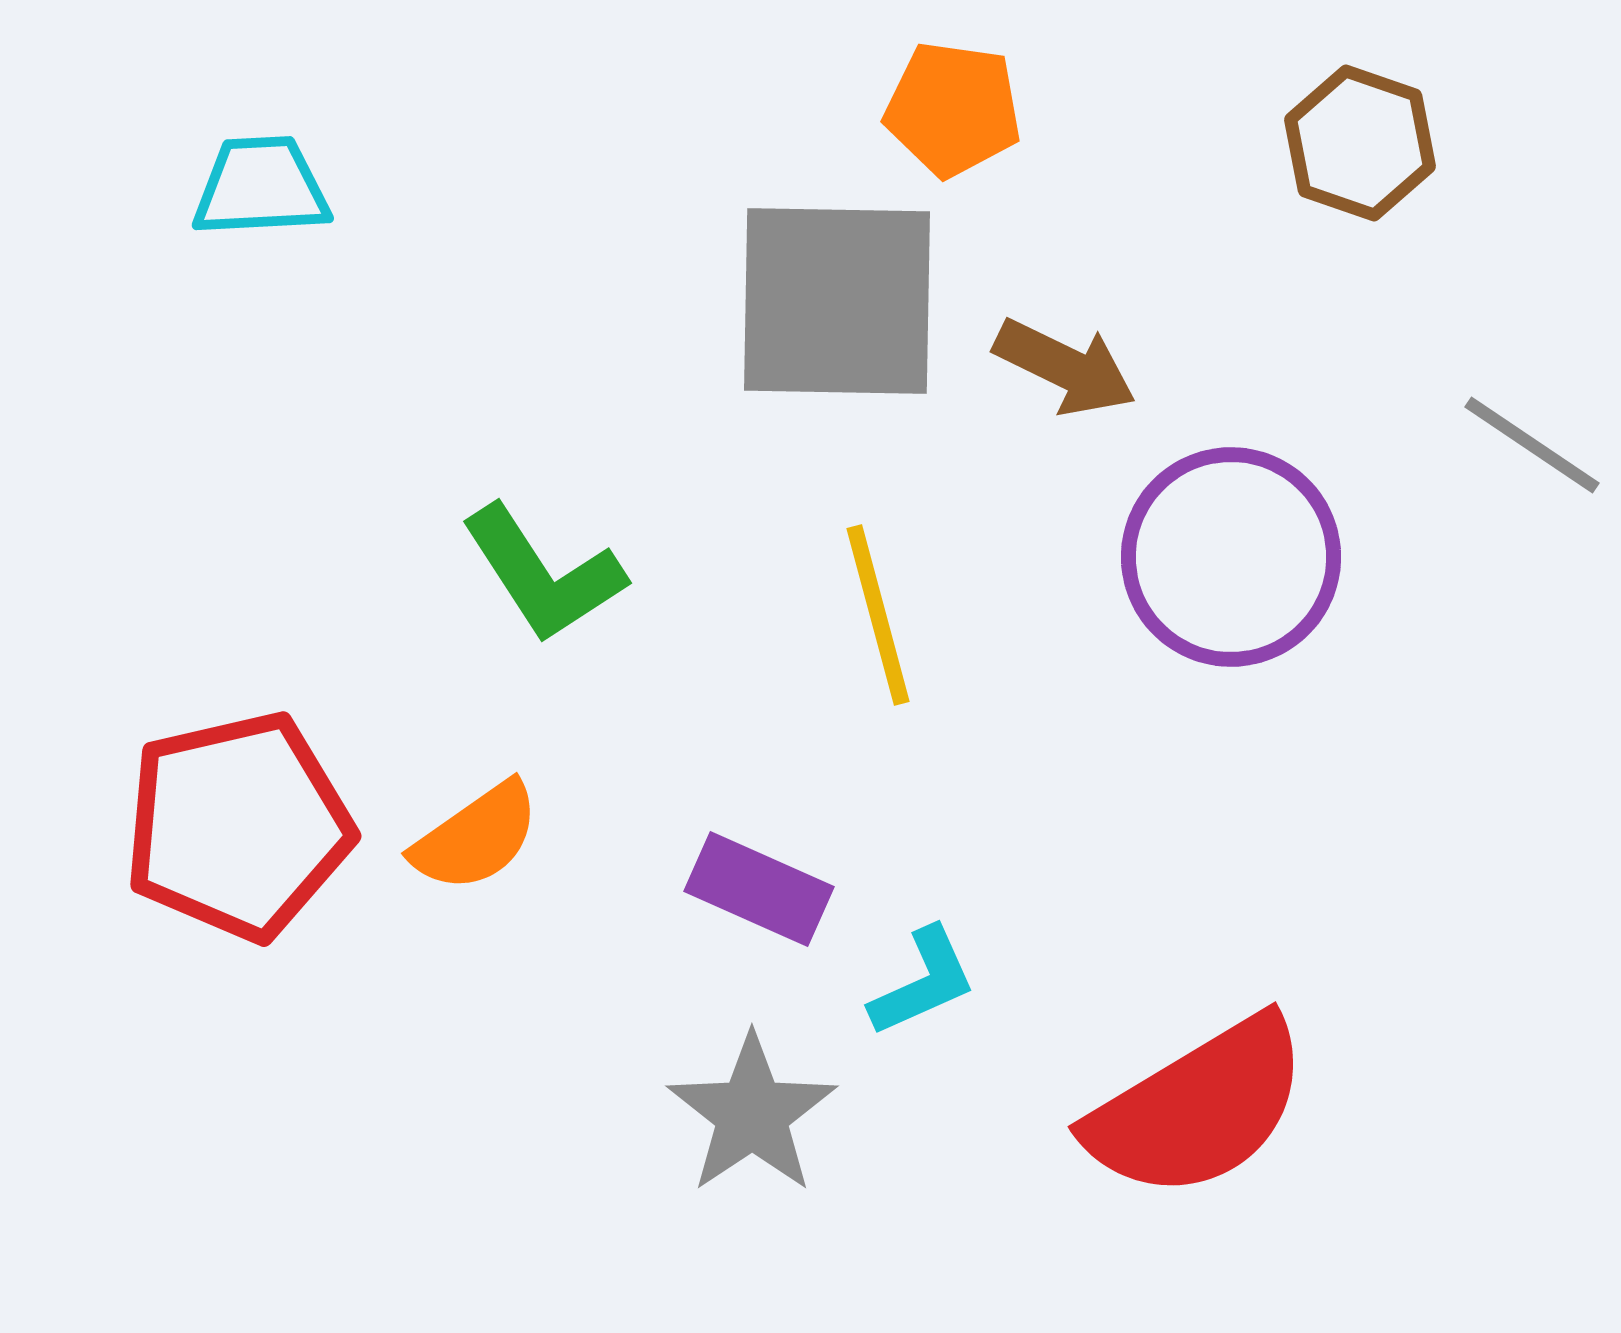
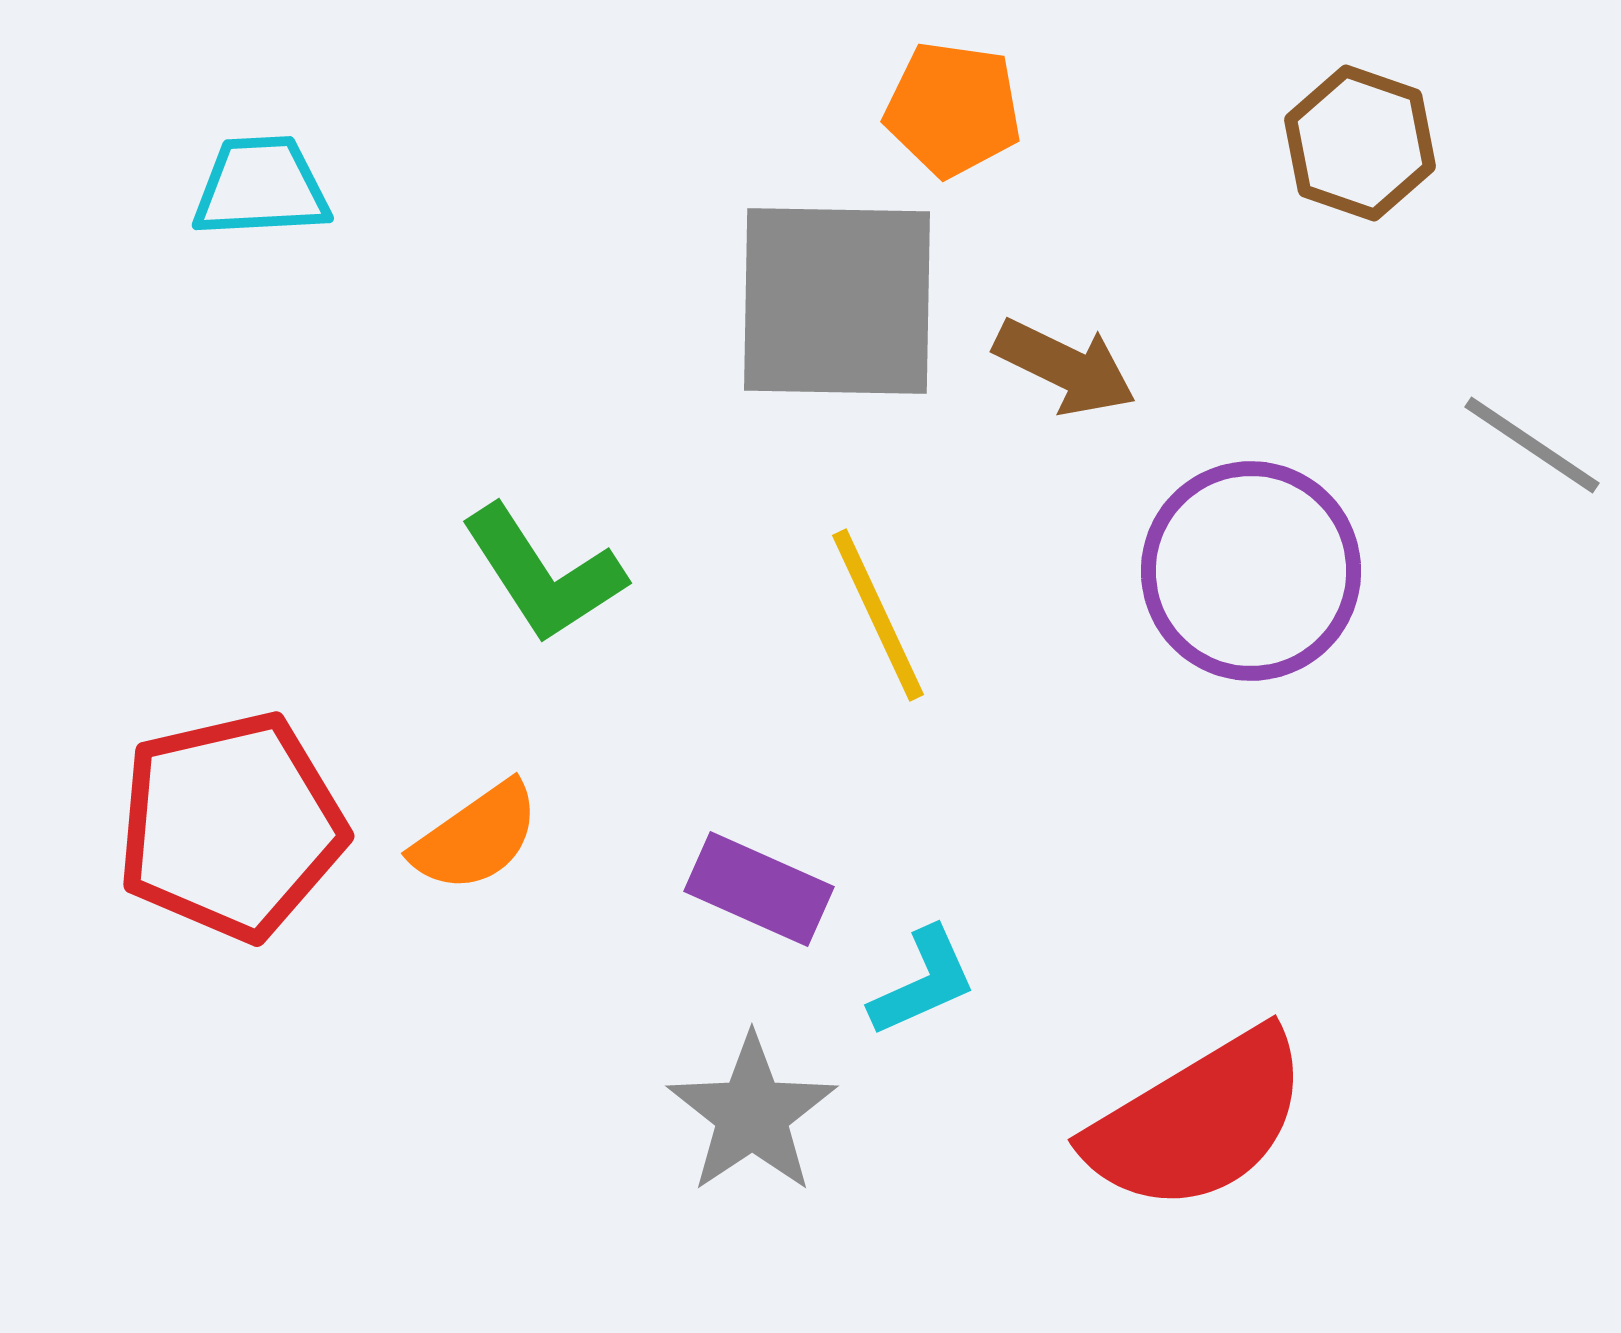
purple circle: moved 20 px right, 14 px down
yellow line: rotated 10 degrees counterclockwise
red pentagon: moved 7 px left
red semicircle: moved 13 px down
